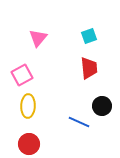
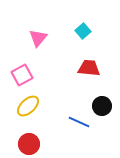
cyan square: moved 6 px left, 5 px up; rotated 21 degrees counterclockwise
red trapezoid: rotated 80 degrees counterclockwise
yellow ellipse: rotated 45 degrees clockwise
